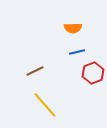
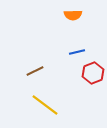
orange semicircle: moved 13 px up
yellow line: rotated 12 degrees counterclockwise
